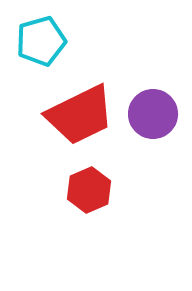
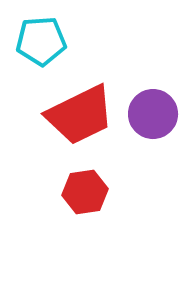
cyan pentagon: rotated 12 degrees clockwise
red hexagon: moved 4 px left, 2 px down; rotated 15 degrees clockwise
